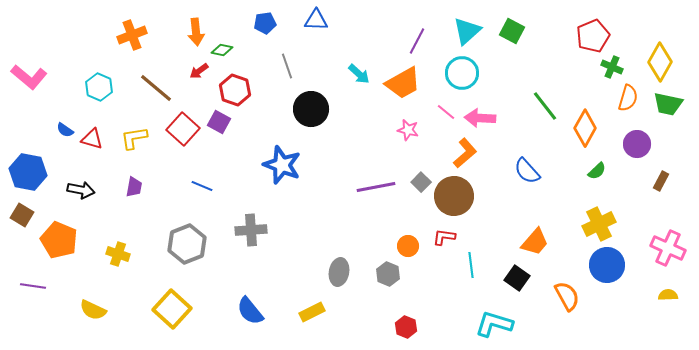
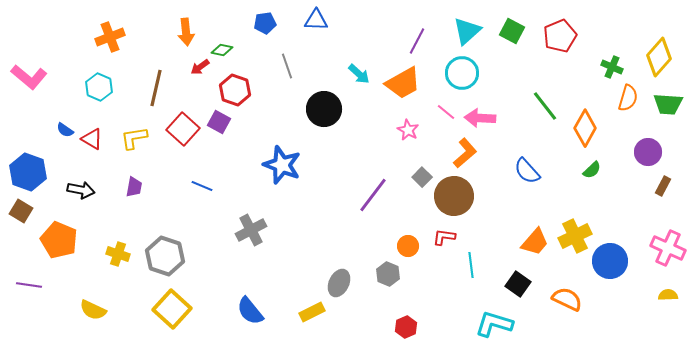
orange arrow at (196, 32): moved 10 px left
orange cross at (132, 35): moved 22 px left, 2 px down
red pentagon at (593, 36): moved 33 px left
yellow diamond at (660, 62): moved 1 px left, 5 px up; rotated 12 degrees clockwise
red arrow at (199, 71): moved 1 px right, 4 px up
brown line at (156, 88): rotated 63 degrees clockwise
green trapezoid at (668, 104): rotated 8 degrees counterclockwise
black circle at (311, 109): moved 13 px right
pink star at (408, 130): rotated 15 degrees clockwise
red triangle at (92, 139): rotated 15 degrees clockwise
purple circle at (637, 144): moved 11 px right, 8 px down
green semicircle at (597, 171): moved 5 px left, 1 px up
blue hexagon at (28, 172): rotated 9 degrees clockwise
brown rectangle at (661, 181): moved 2 px right, 5 px down
gray square at (421, 182): moved 1 px right, 5 px up
purple line at (376, 187): moved 3 px left, 8 px down; rotated 42 degrees counterclockwise
brown square at (22, 215): moved 1 px left, 4 px up
yellow cross at (599, 224): moved 24 px left, 12 px down
gray cross at (251, 230): rotated 24 degrees counterclockwise
gray hexagon at (187, 244): moved 22 px left, 12 px down; rotated 21 degrees counterclockwise
blue circle at (607, 265): moved 3 px right, 4 px up
gray ellipse at (339, 272): moved 11 px down; rotated 16 degrees clockwise
black square at (517, 278): moved 1 px right, 6 px down
purple line at (33, 286): moved 4 px left, 1 px up
orange semicircle at (567, 296): moved 3 px down; rotated 36 degrees counterclockwise
red hexagon at (406, 327): rotated 15 degrees clockwise
